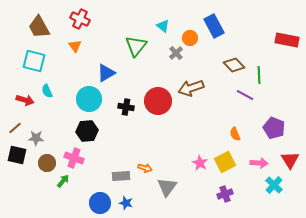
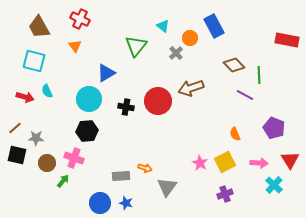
red arrow: moved 3 px up
